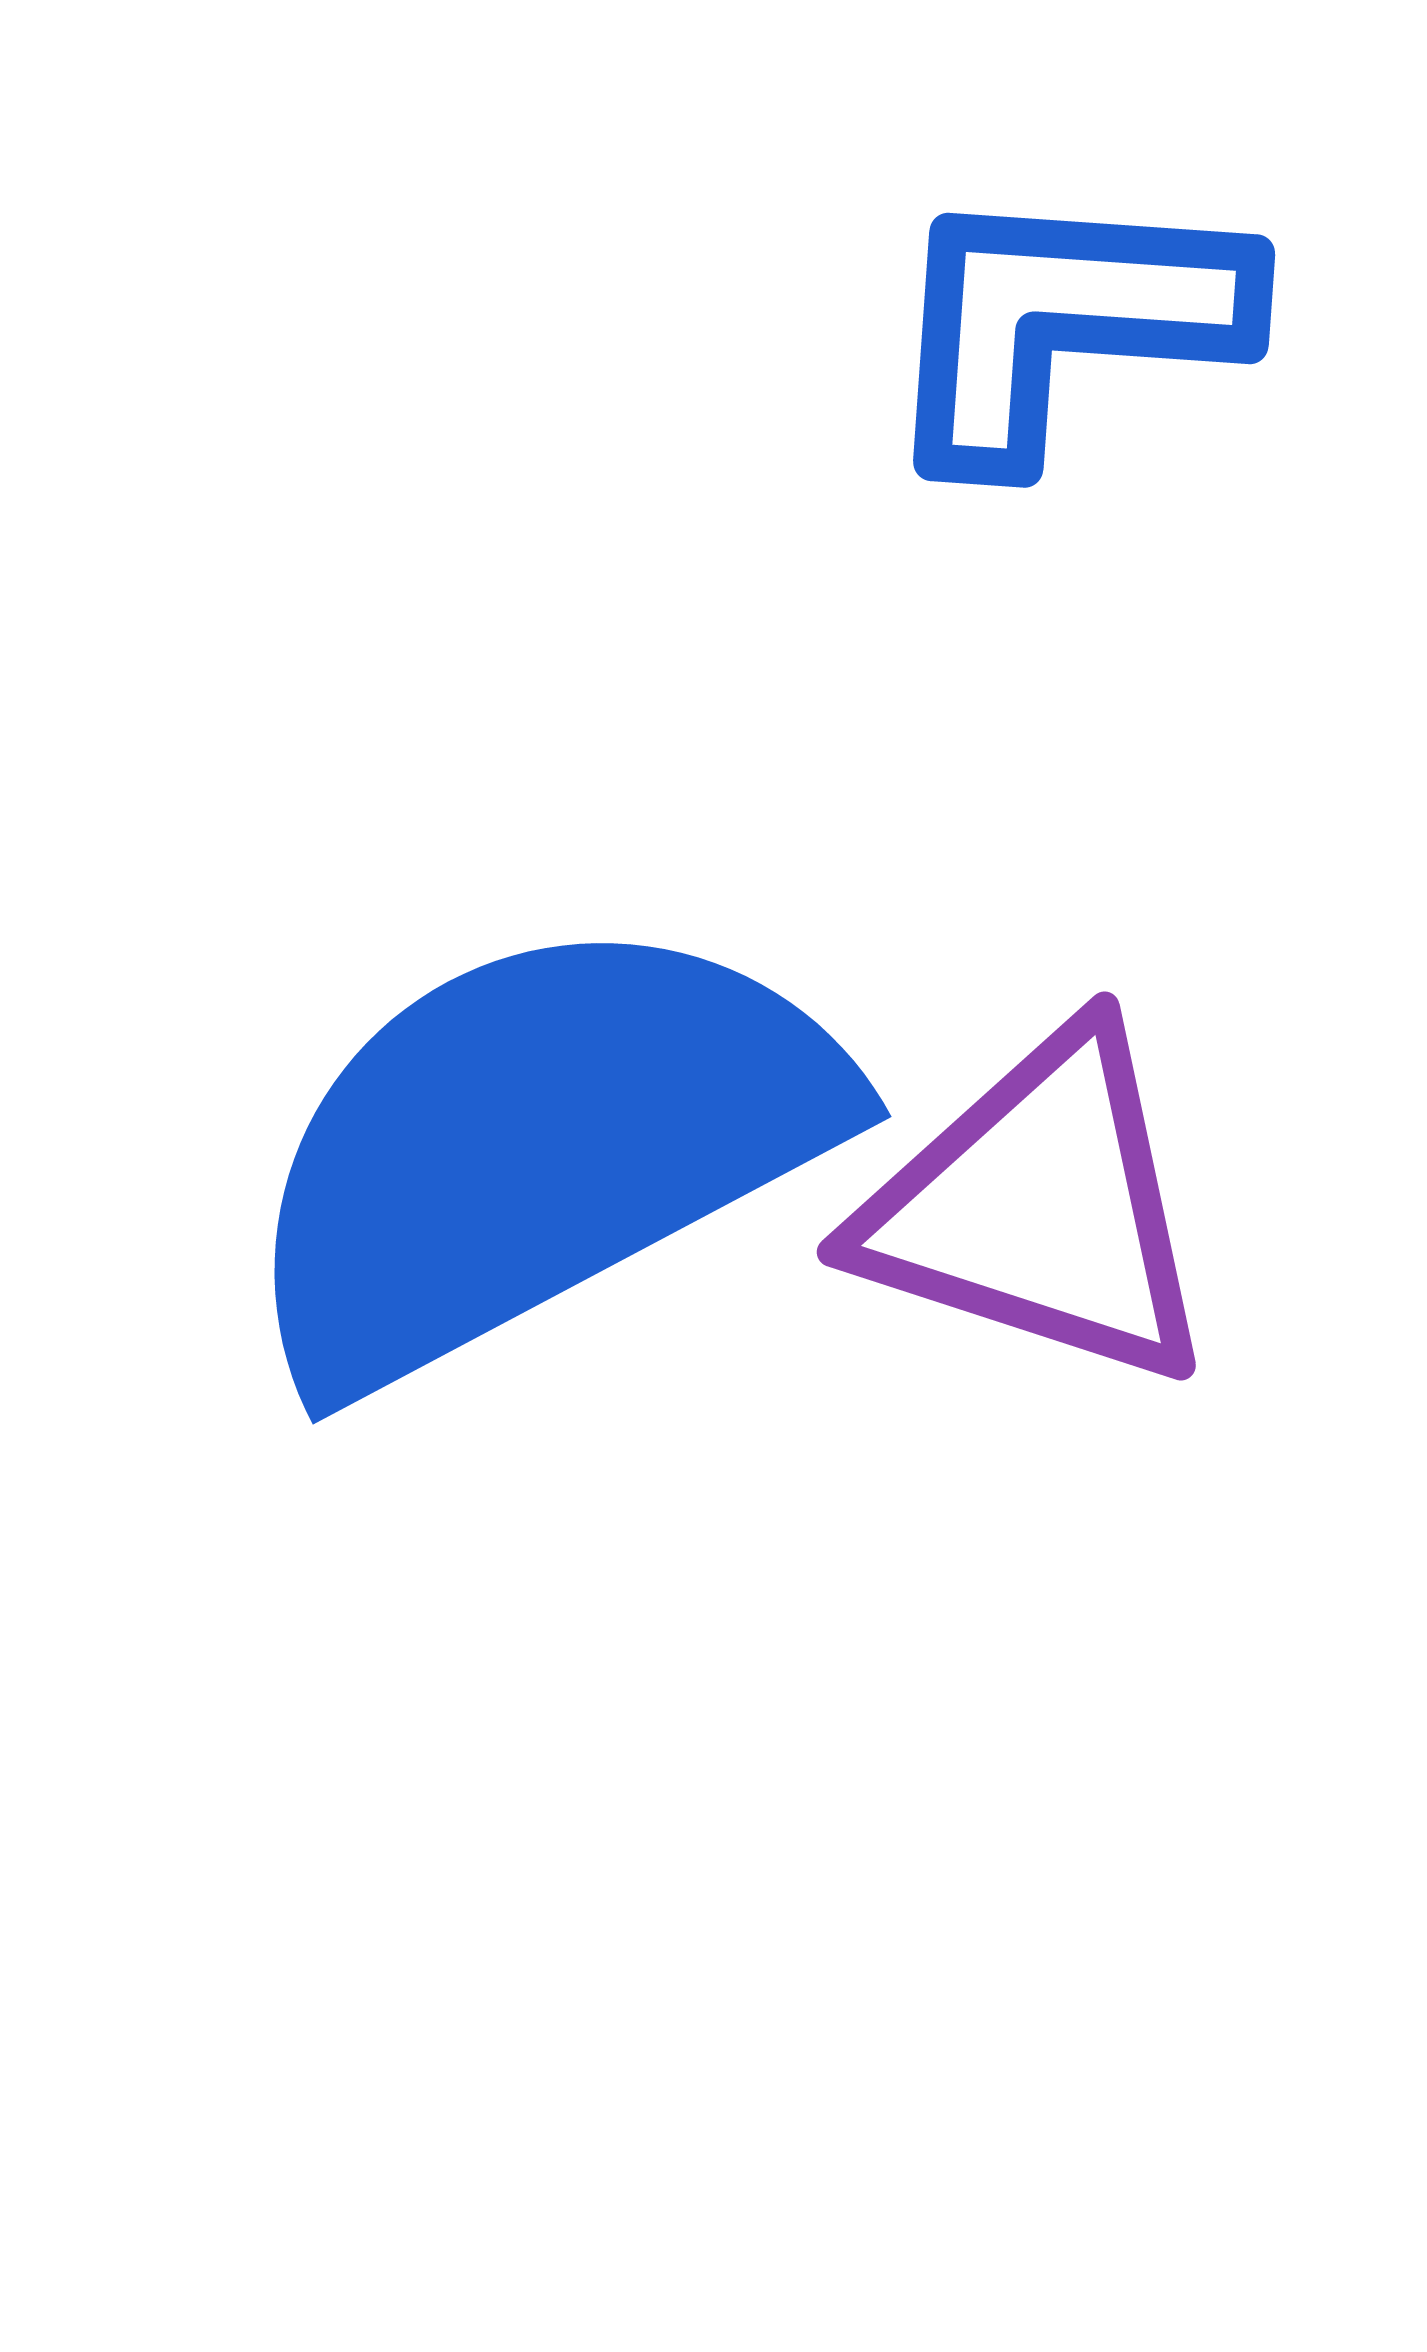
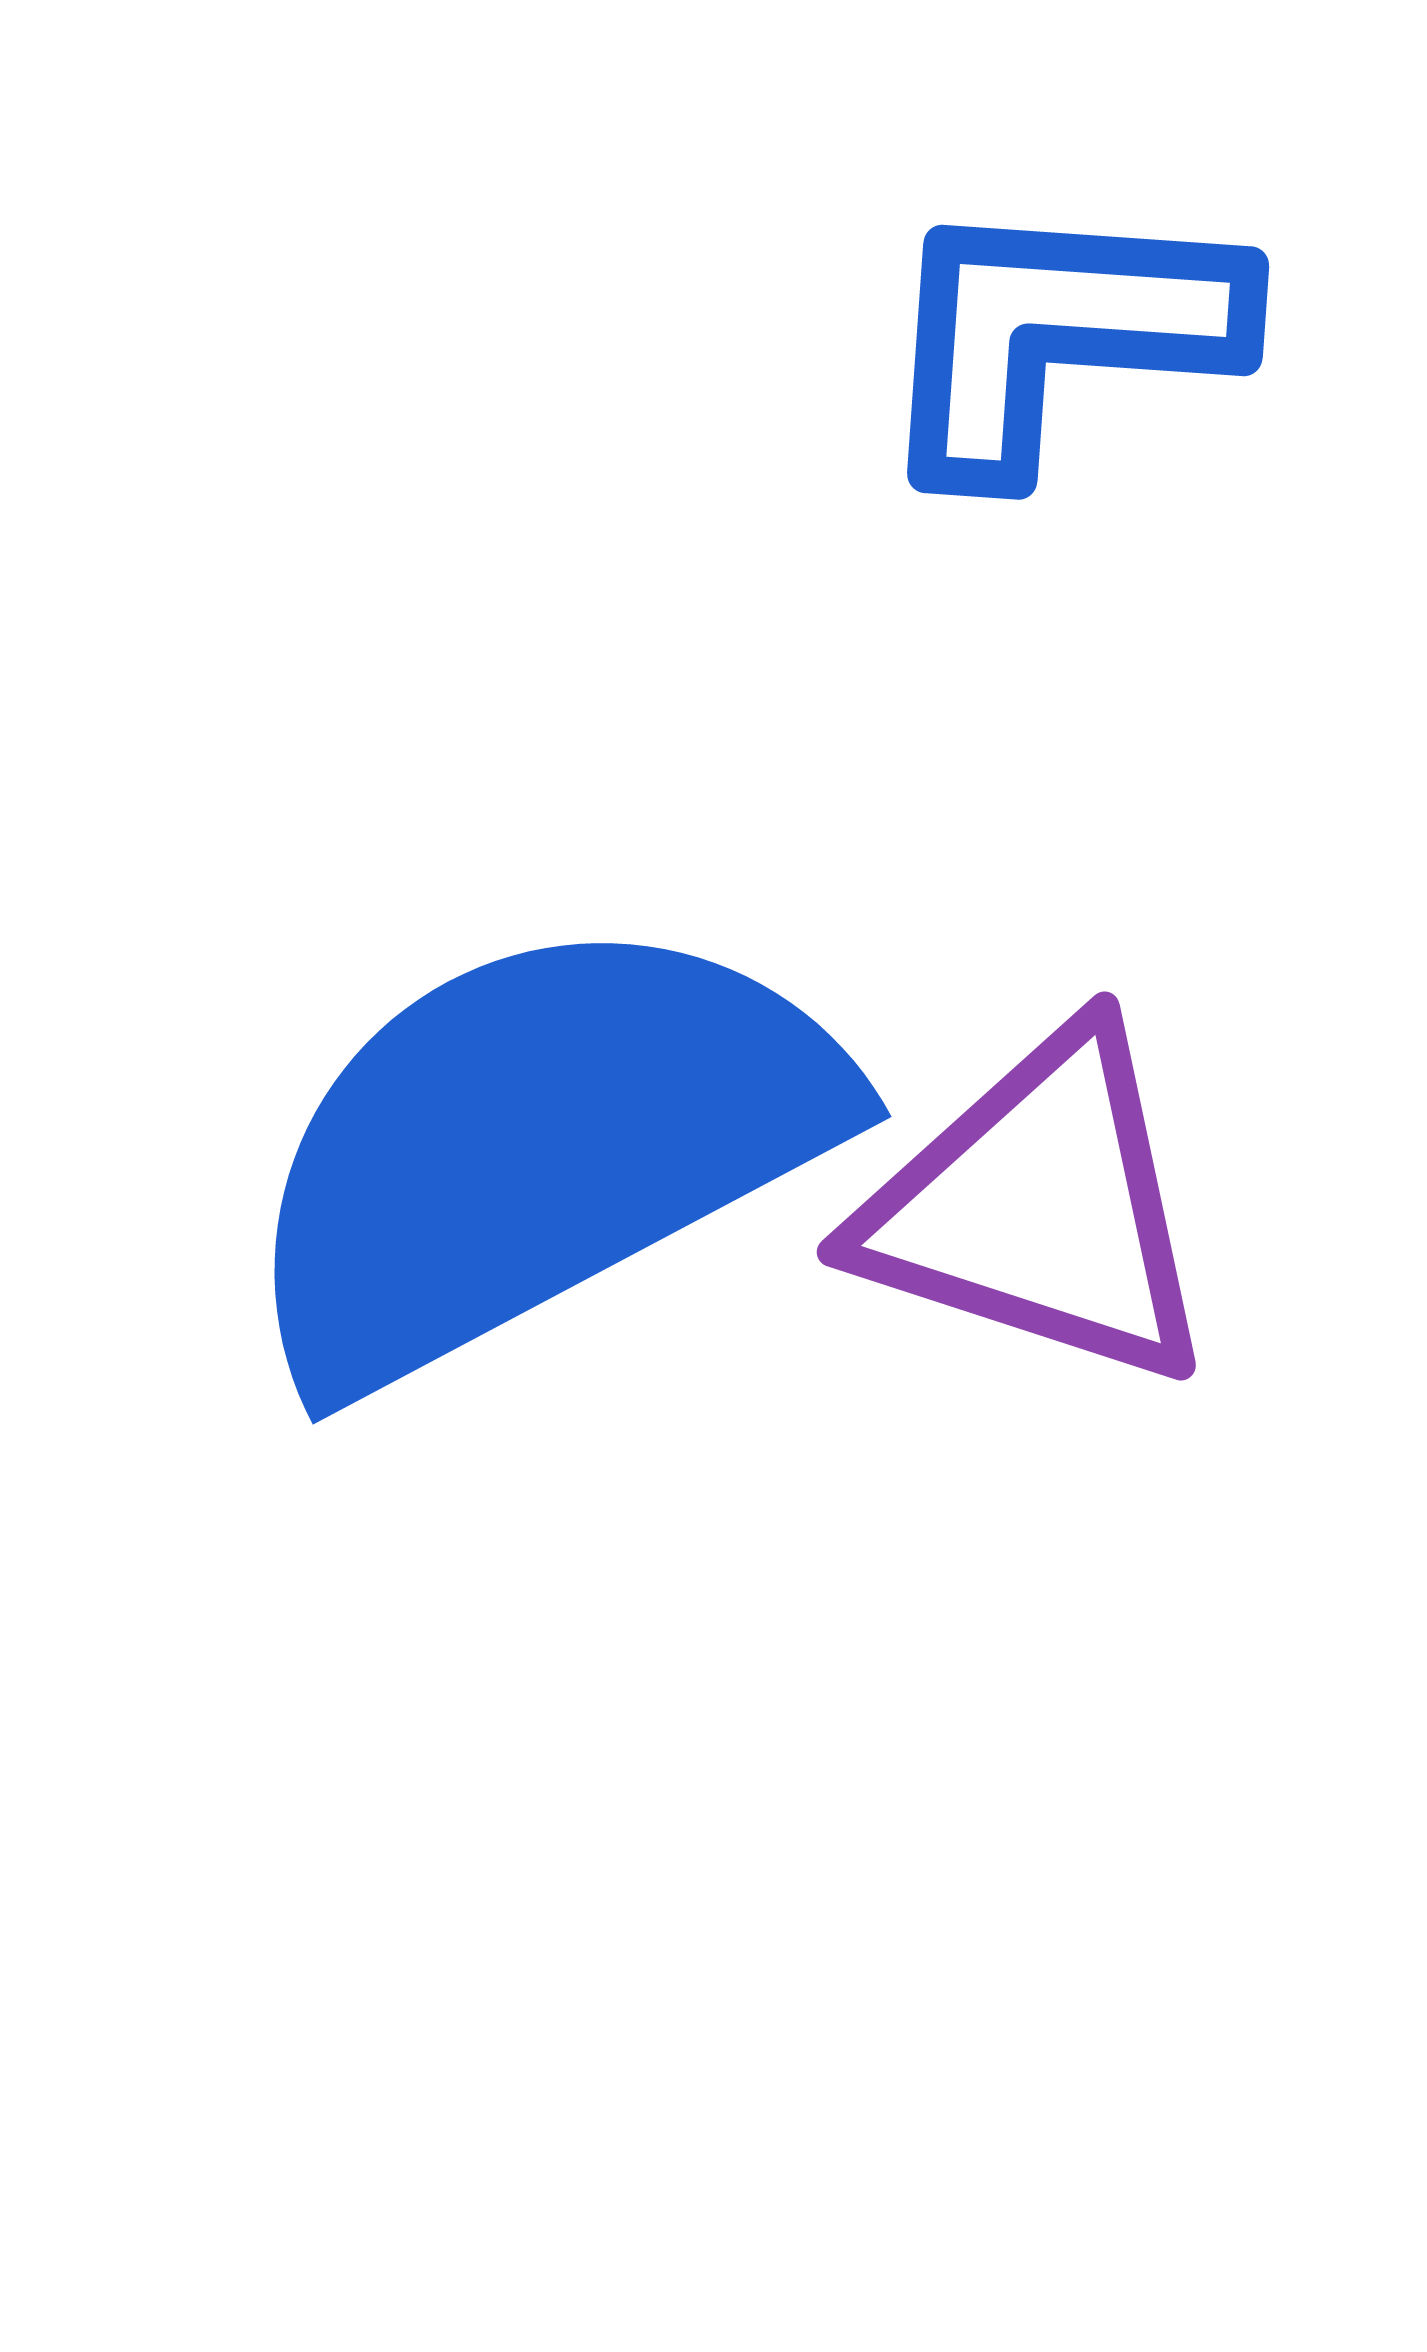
blue L-shape: moved 6 px left, 12 px down
